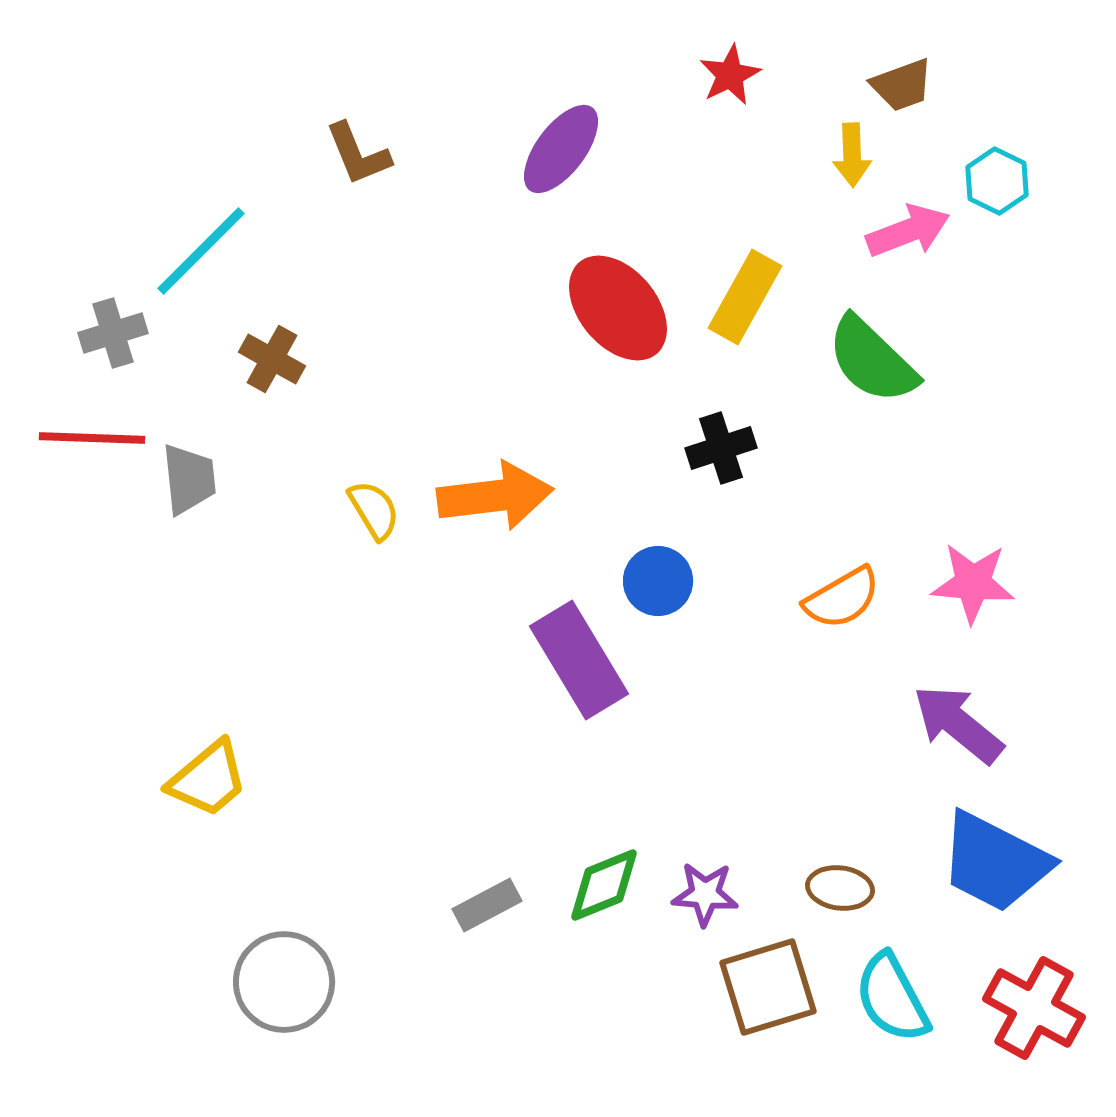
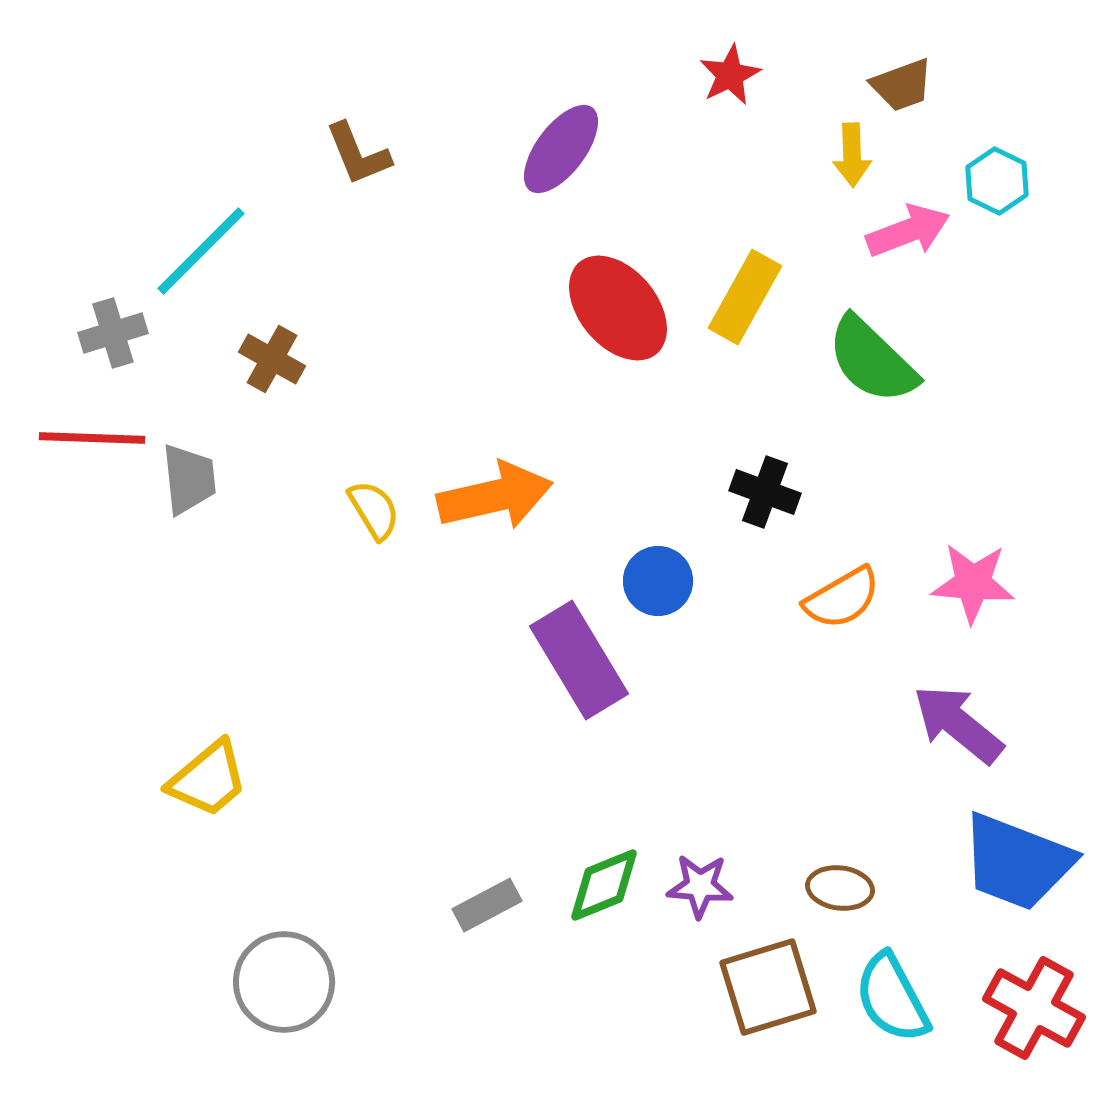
black cross: moved 44 px right, 44 px down; rotated 38 degrees clockwise
orange arrow: rotated 6 degrees counterclockwise
blue trapezoid: moved 22 px right; rotated 6 degrees counterclockwise
purple star: moved 5 px left, 8 px up
